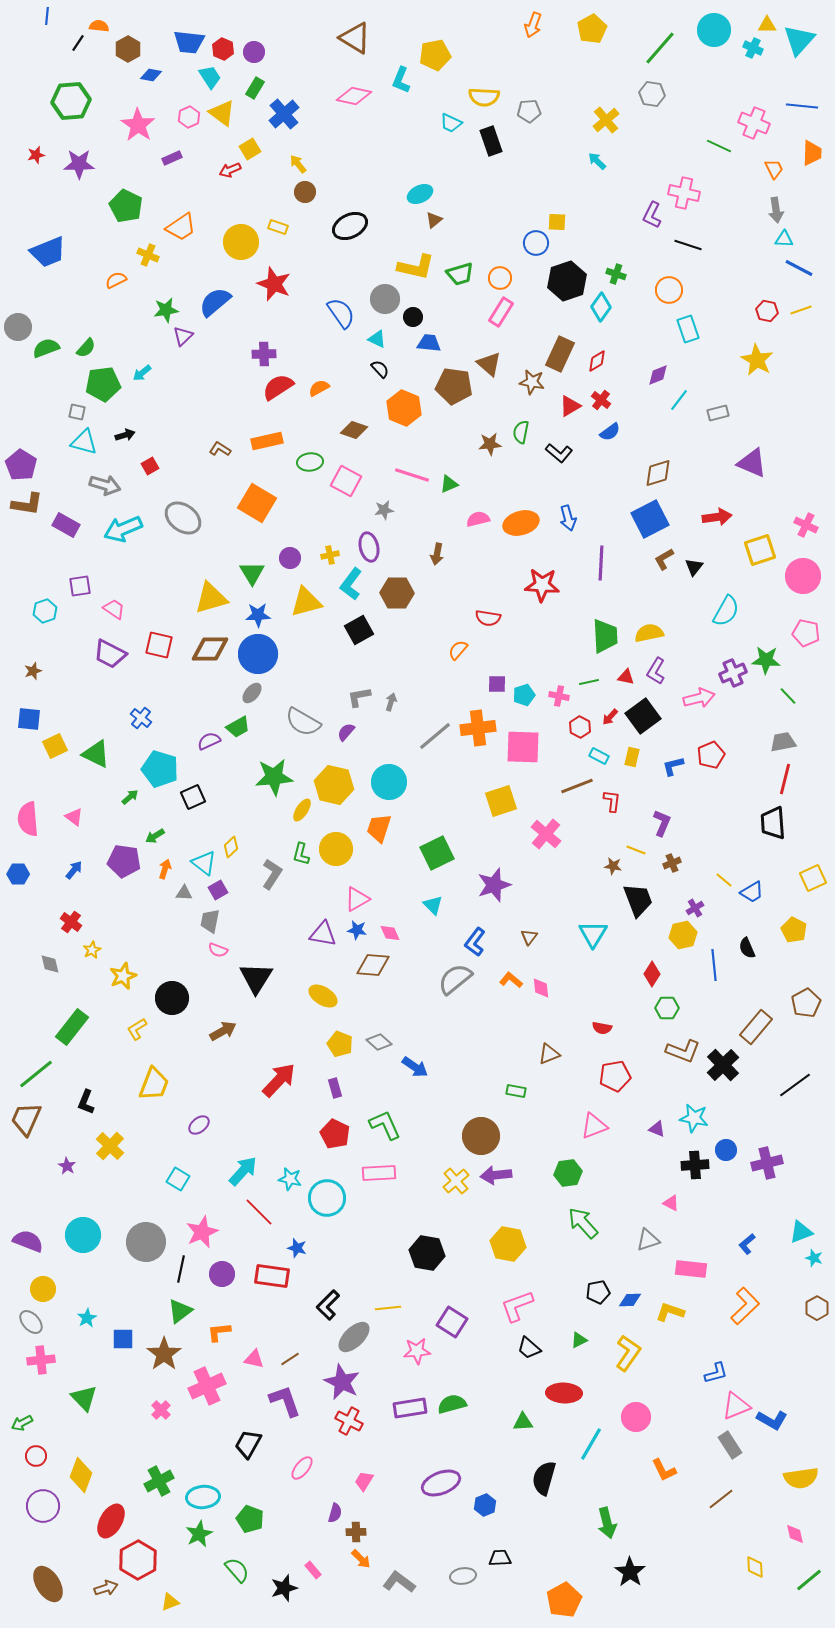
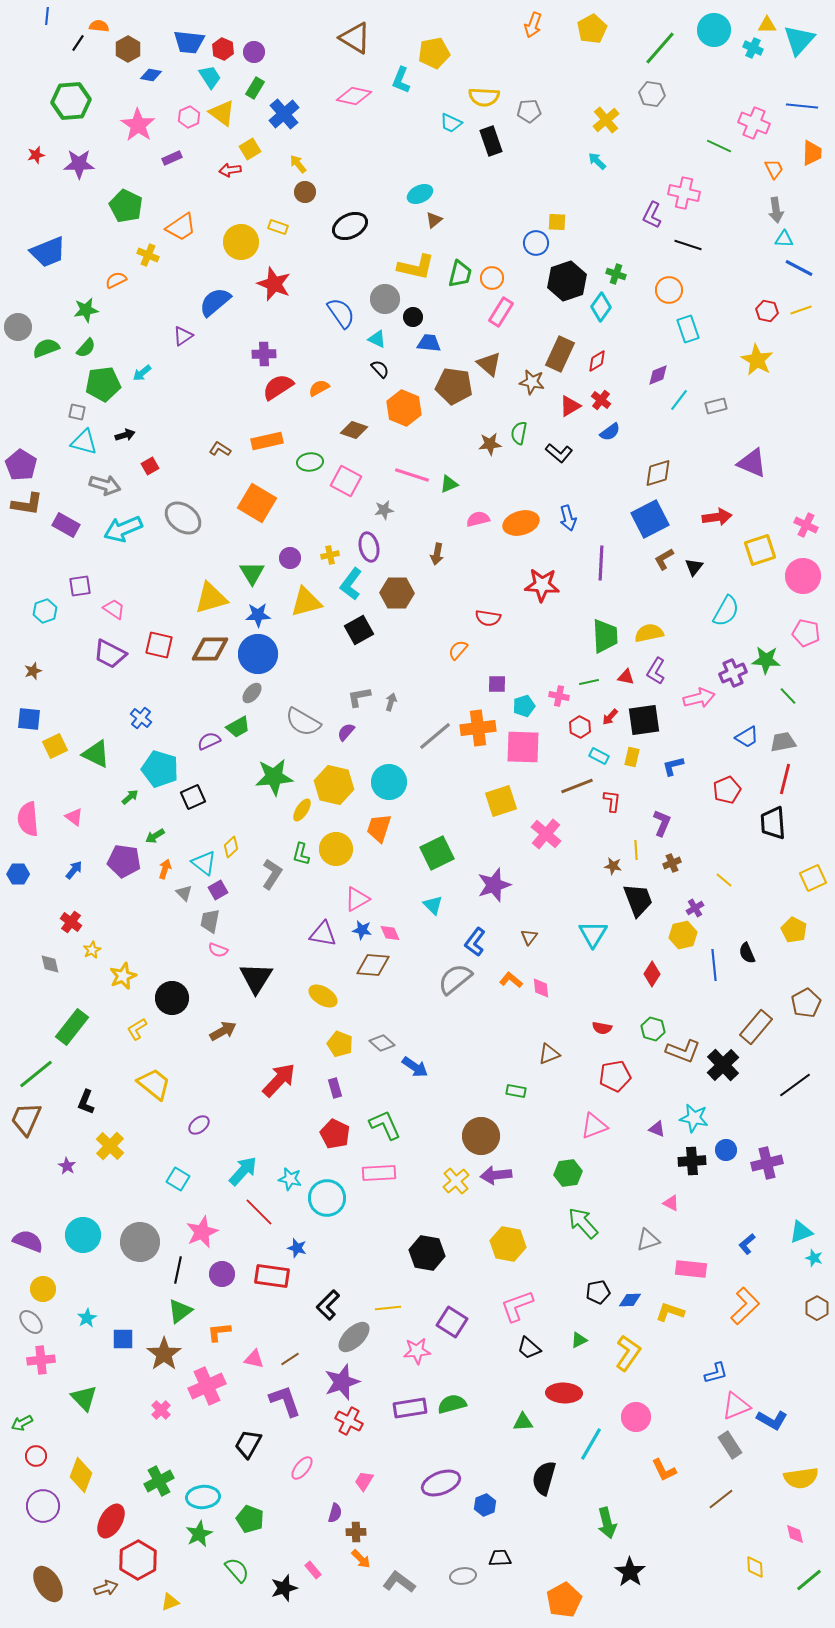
yellow pentagon at (435, 55): moved 1 px left, 2 px up
red arrow at (230, 170): rotated 15 degrees clockwise
green trapezoid at (460, 274): rotated 60 degrees counterclockwise
orange circle at (500, 278): moved 8 px left
green star at (166, 310): moved 80 px left
purple triangle at (183, 336): rotated 10 degrees clockwise
gray rectangle at (718, 413): moved 2 px left, 7 px up
green semicircle at (521, 432): moved 2 px left, 1 px down
cyan pentagon at (524, 695): moved 11 px down
black square at (643, 716): moved 1 px right, 4 px down; rotated 28 degrees clockwise
red pentagon at (711, 755): moved 16 px right, 35 px down
yellow line at (636, 850): rotated 66 degrees clockwise
blue trapezoid at (752, 892): moved 5 px left, 155 px up
gray triangle at (184, 893): rotated 42 degrees clockwise
blue star at (357, 930): moved 5 px right
black semicircle at (747, 948): moved 5 px down
green hexagon at (667, 1008): moved 14 px left, 21 px down; rotated 15 degrees clockwise
gray diamond at (379, 1042): moved 3 px right, 1 px down
yellow trapezoid at (154, 1084): rotated 72 degrees counterclockwise
black cross at (695, 1165): moved 3 px left, 4 px up
gray circle at (146, 1242): moved 6 px left
black line at (181, 1269): moved 3 px left, 1 px down
purple star at (342, 1382): rotated 27 degrees clockwise
